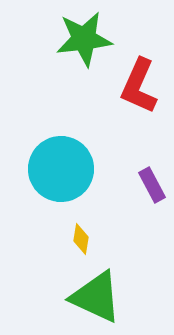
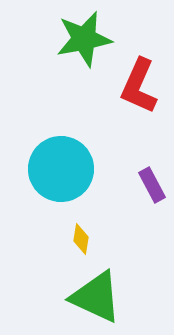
green star: rotated 4 degrees counterclockwise
